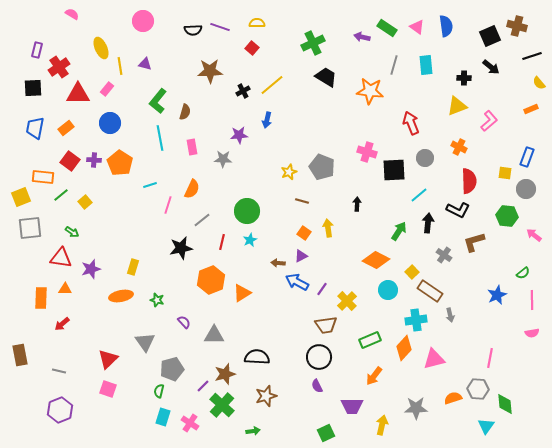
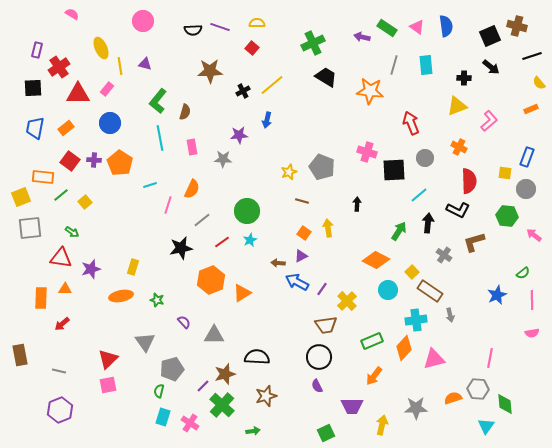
red line at (222, 242): rotated 42 degrees clockwise
green rectangle at (370, 340): moved 2 px right, 1 px down
pink square at (108, 389): moved 4 px up; rotated 30 degrees counterclockwise
